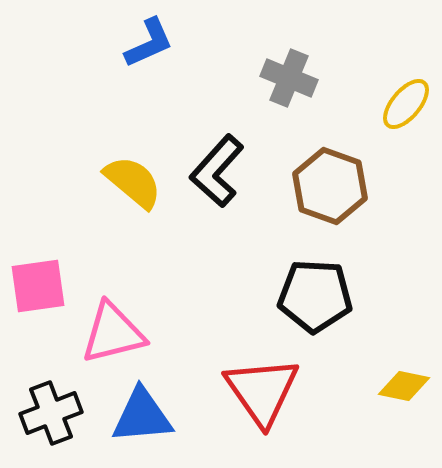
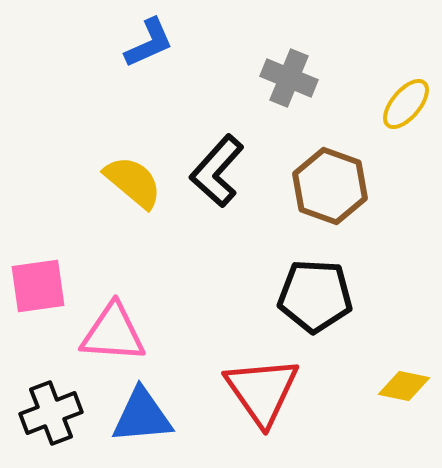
pink triangle: rotated 18 degrees clockwise
